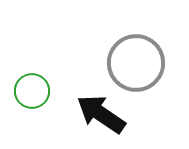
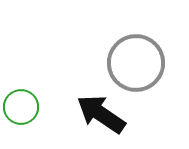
green circle: moved 11 px left, 16 px down
